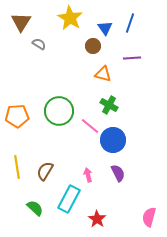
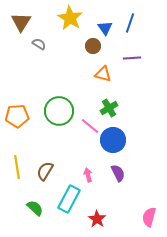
green cross: moved 3 px down; rotated 30 degrees clockwise
